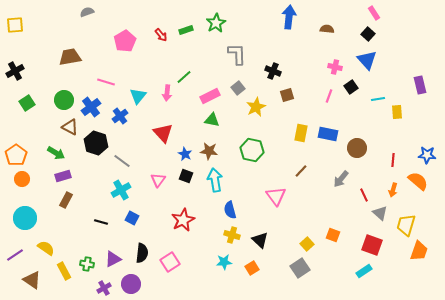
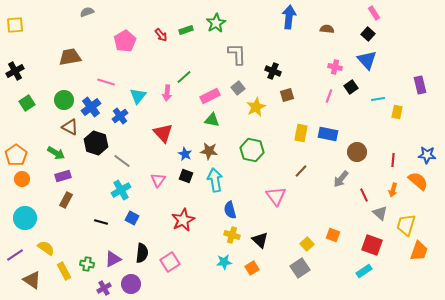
yellow rectangle at (397, 112): rotated 16 degrees clockwise
brown circle at (357, 148): moved 4 px down
